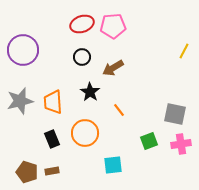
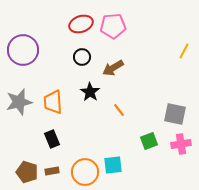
red ellipse: moved 1 px left
gray star: moved 1 px left, 1 px down
orange circle: moved 39 px down
